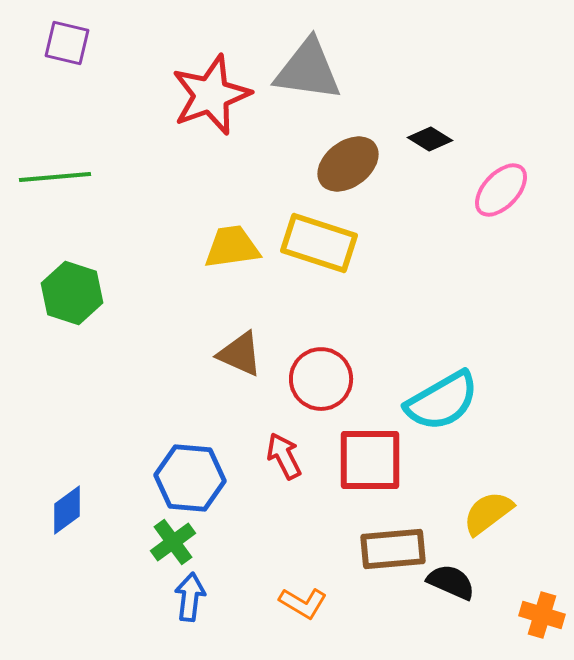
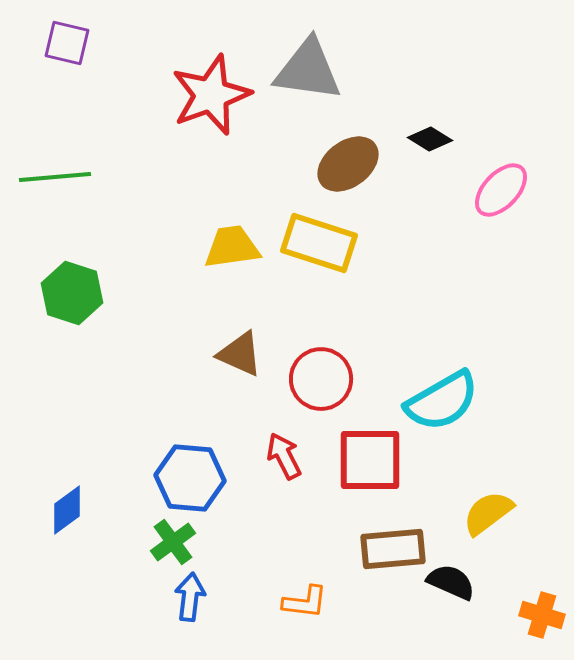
orange L-shape: moved 2 px right, 1 px up; rotated 24 degrees counterclockwise
